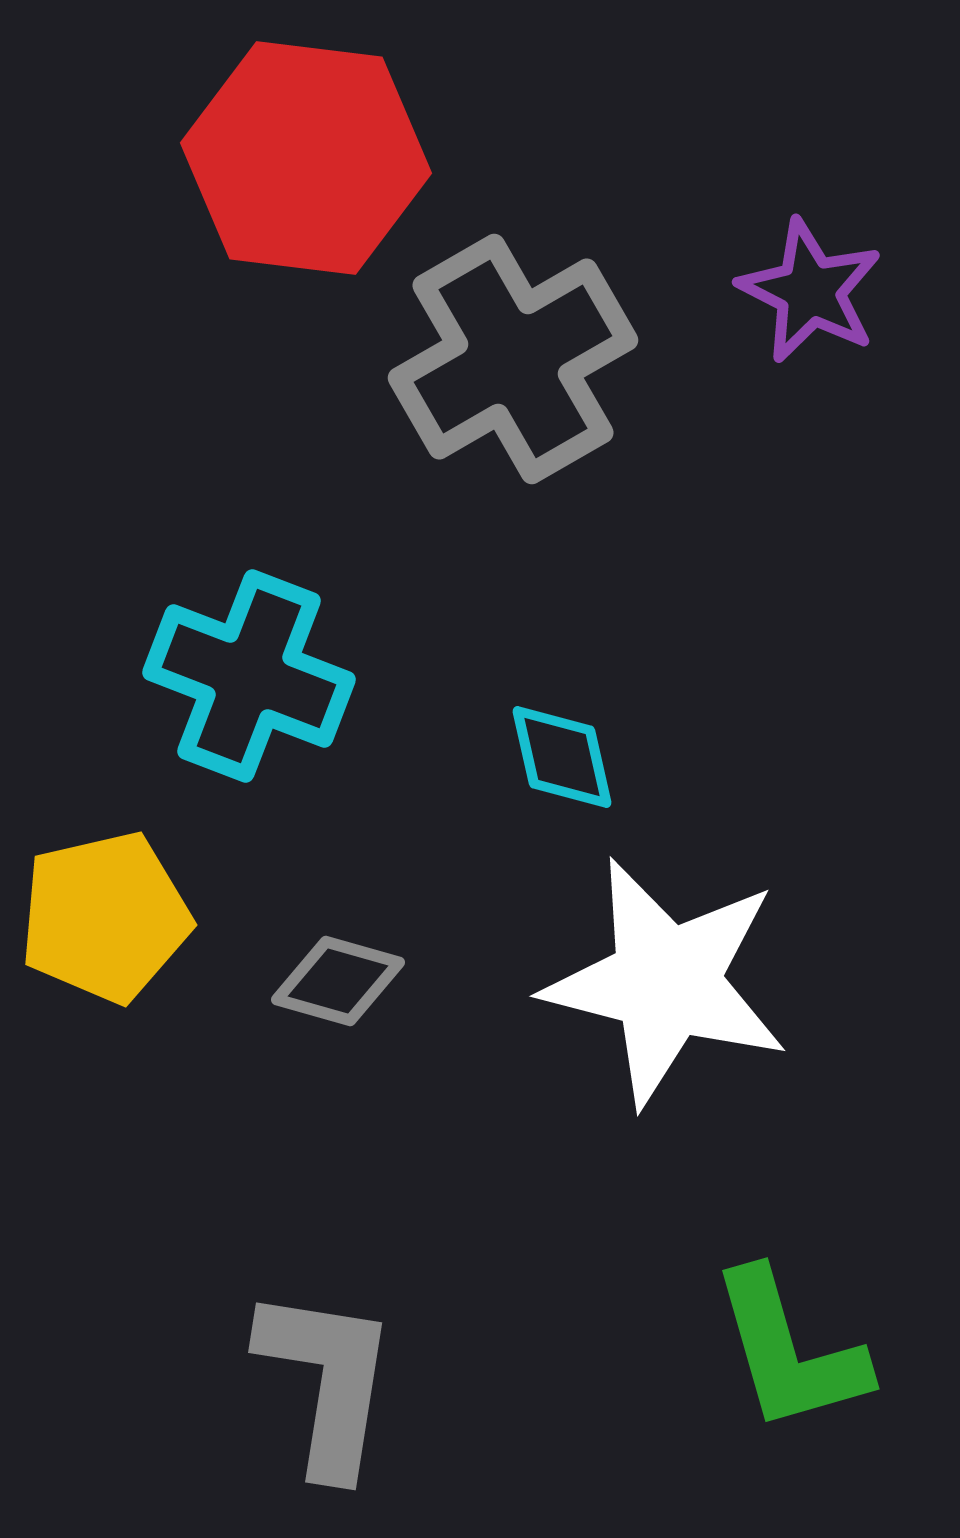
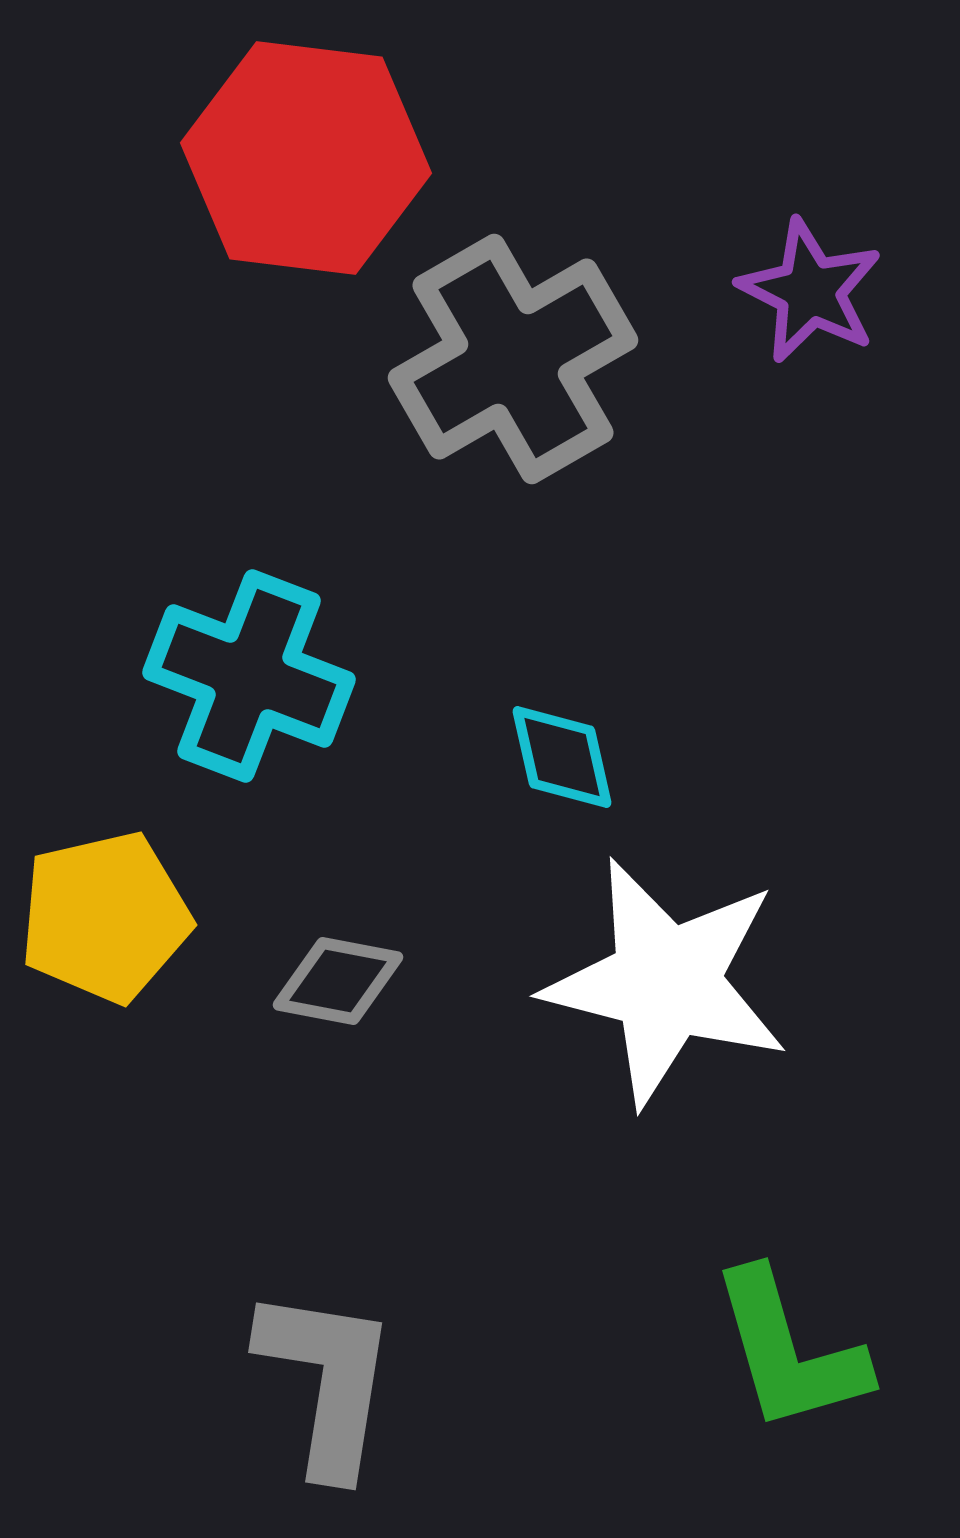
gray diamond: rotated 5 degrees counterclockwise
